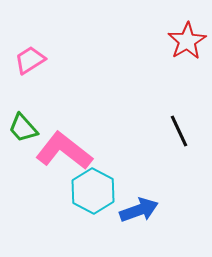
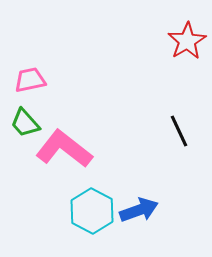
pink trapezoid: moved 20 px down; rotated 20 degrees clockwise
green trapezoid: moved 2 px right, 5 px up
pink L-shape: moved 2 px up
cyan hexagon: moved 1 px left, 20 px down
